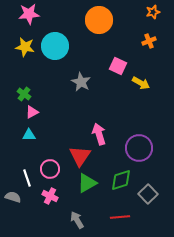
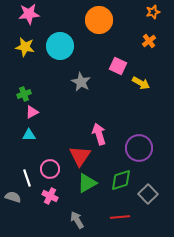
orange cross: rotated 16 degrees counterclockwise
cyan circle: moved 5 px right
green cross: rotated 32 degrees clockwise
